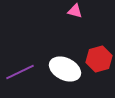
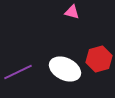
pink triangle: moved 3 px left, 1 px down
purple line: moved 2 px left
